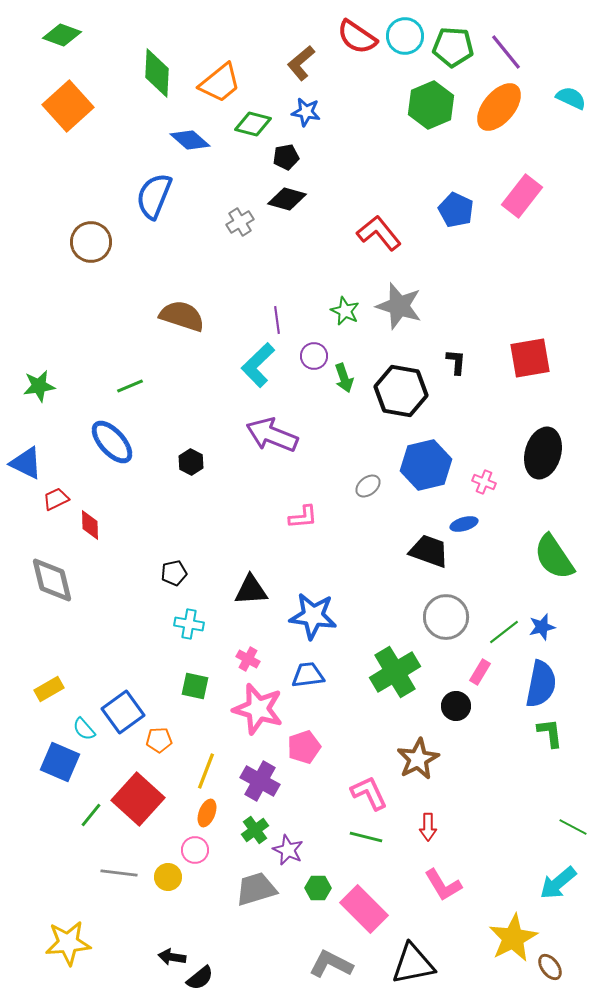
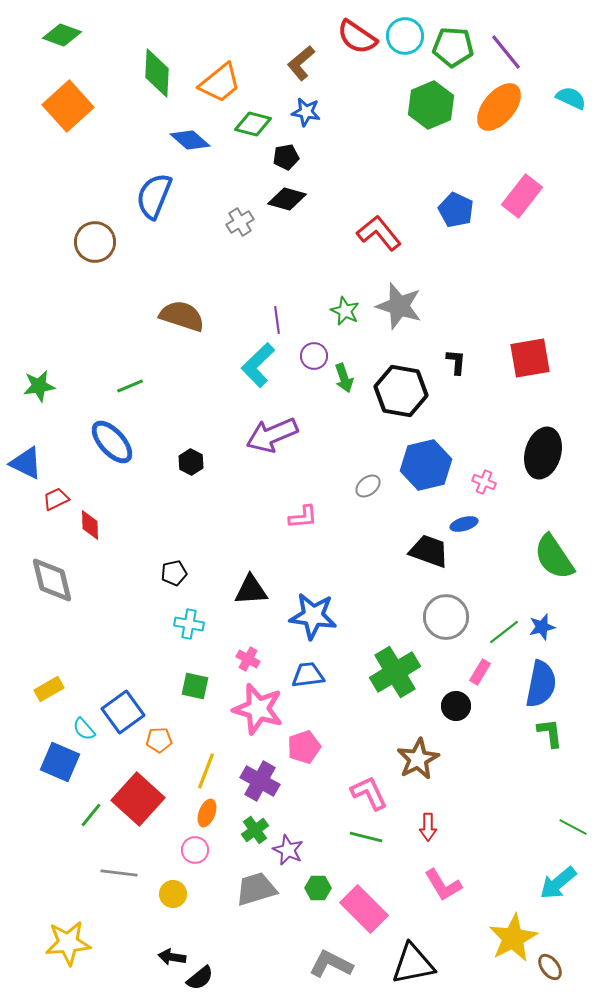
brown circle at (91, 242): moved 4 px right
purple arrow at (272, 435): rotated 45 degrees counterclockwise
yellow circle at (168, 877): moved 5 px right, 17 px down
